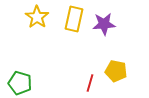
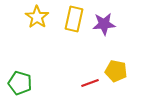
red line: rotated 54 degrees clockwise
